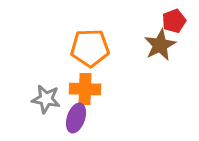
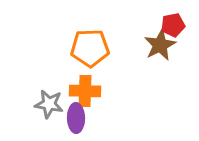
red pentagon: moved 1 px left, 4 px down; rotated 10 degrees clockwise
orange cross: moved 2 px down
gray star: moved 3 px right, 5 px down
purple ellipse: rotated 20 degrees counterclockwise
